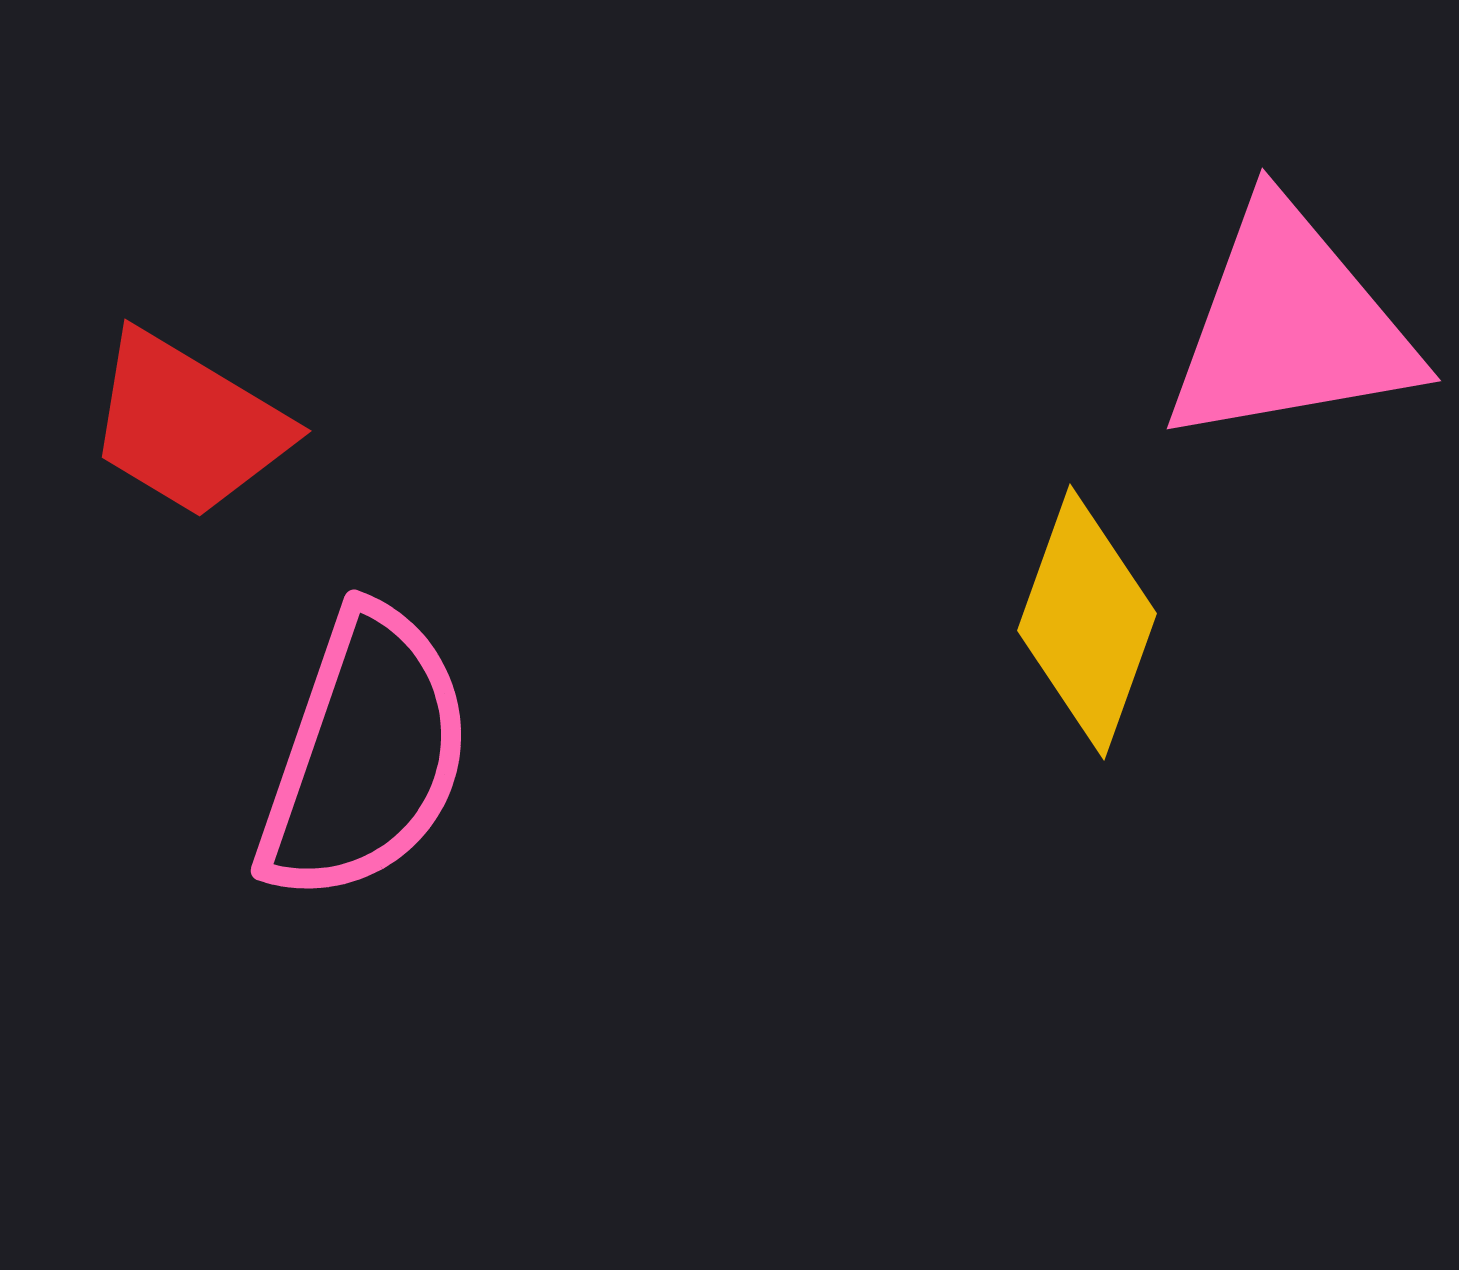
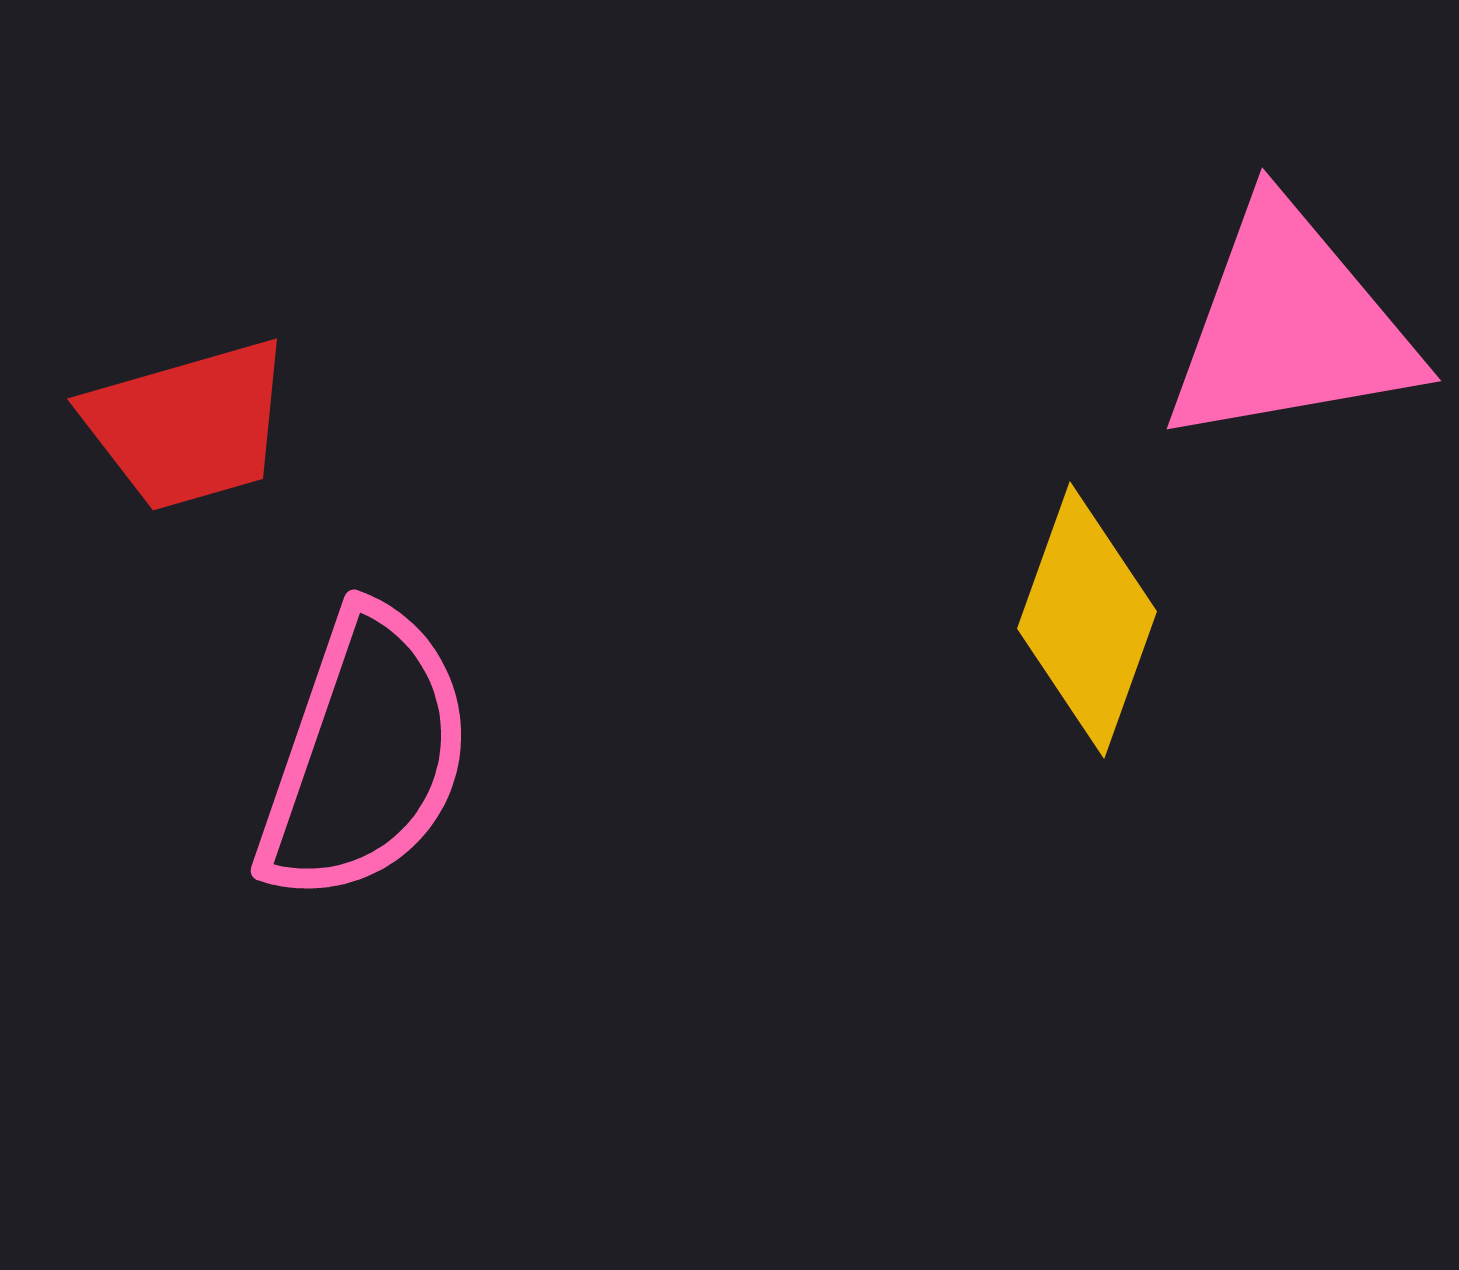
red trapezoid: rotated 47 degrees counterclockwise
yellow diamond: moved 2 px up
